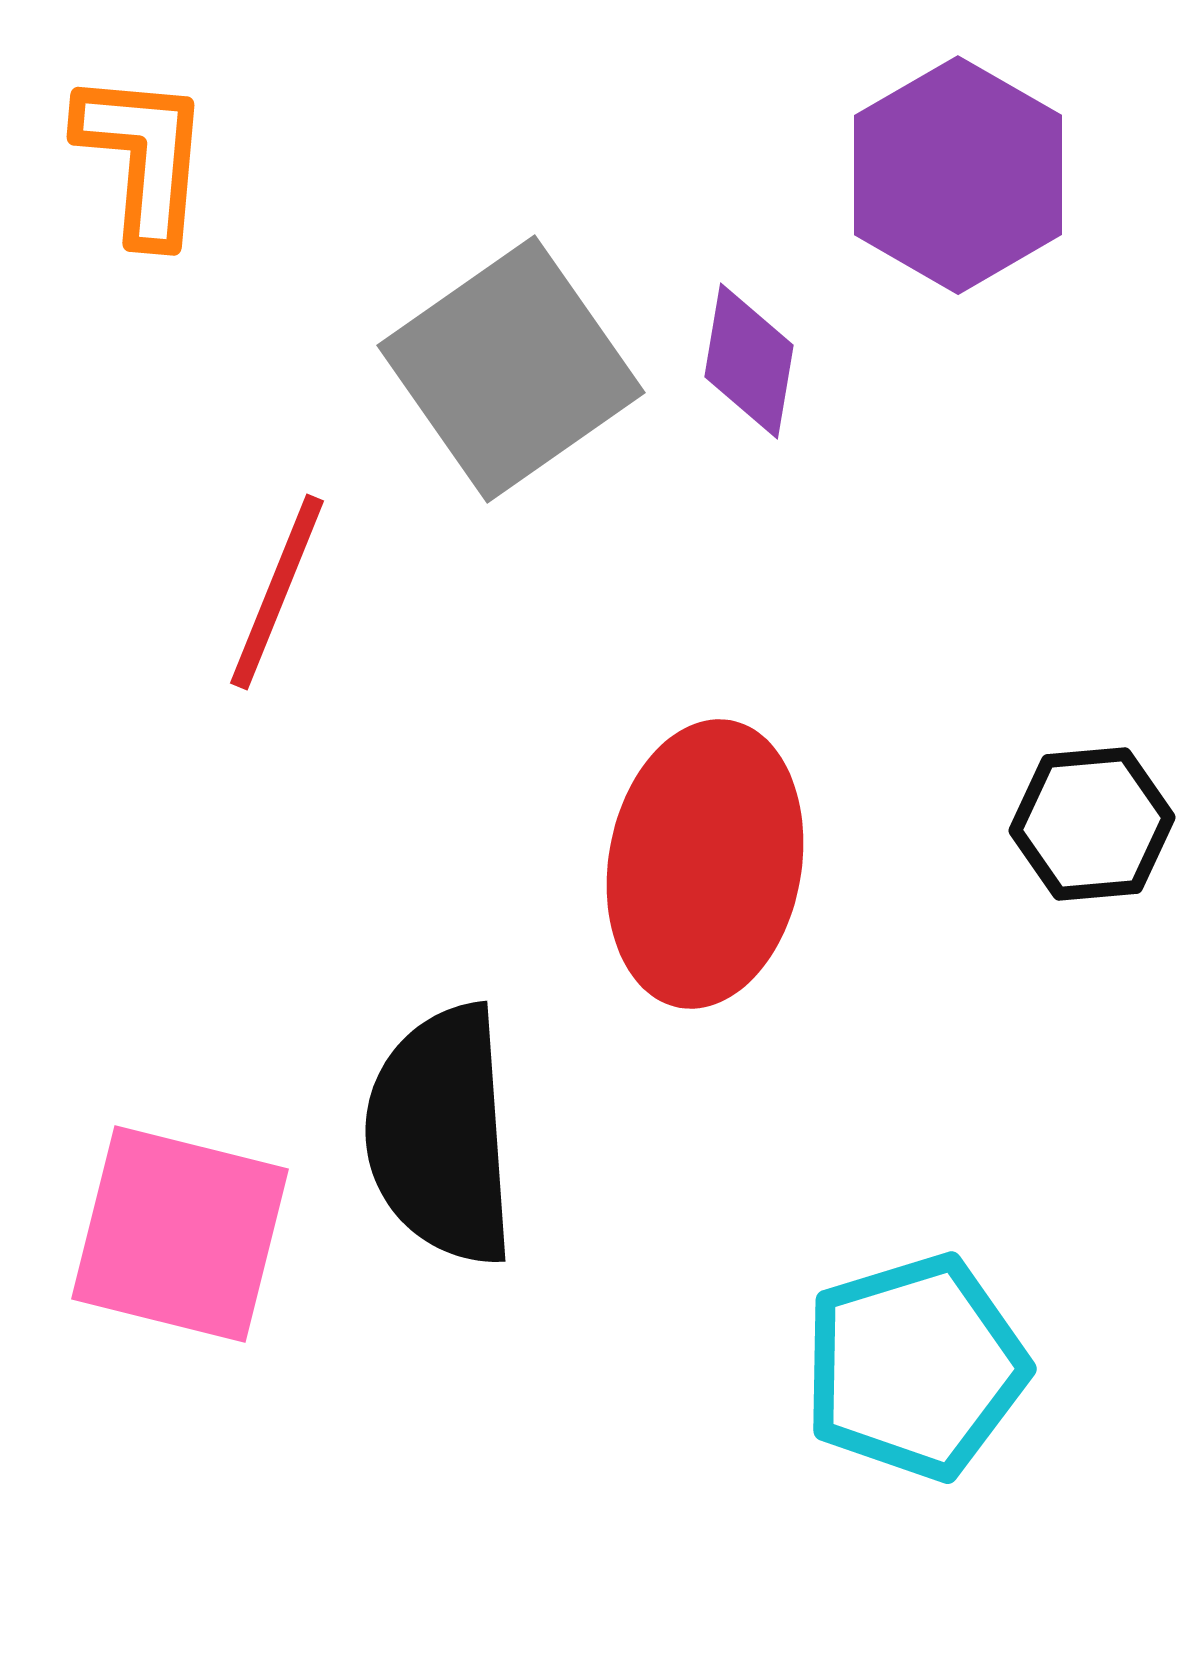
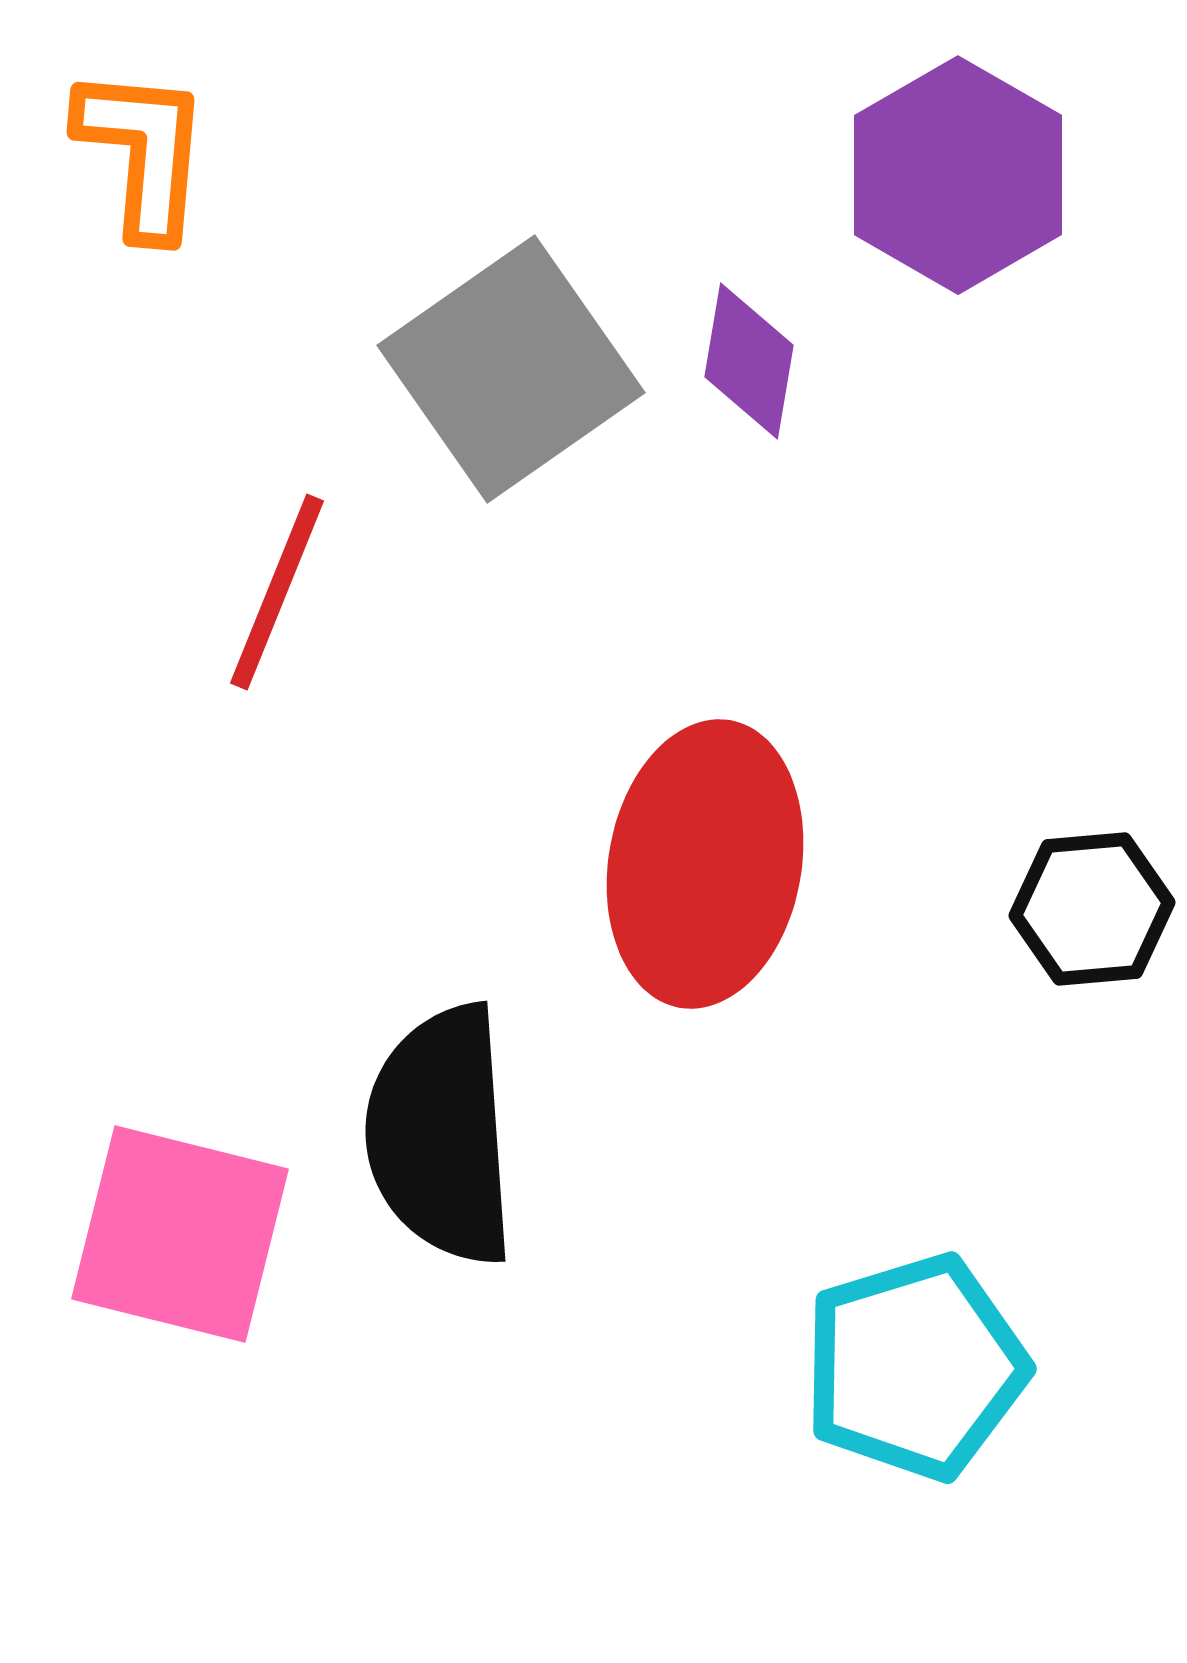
orange L-shape: moved 5 px up
black hexagon: moved 85 px down
